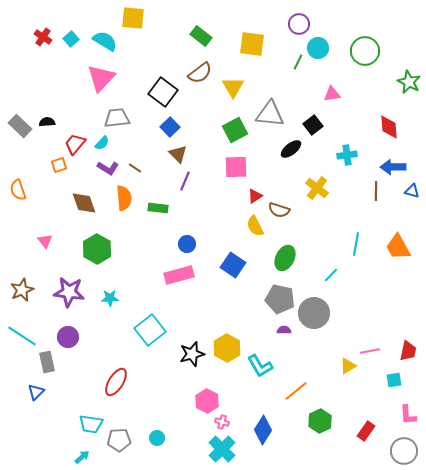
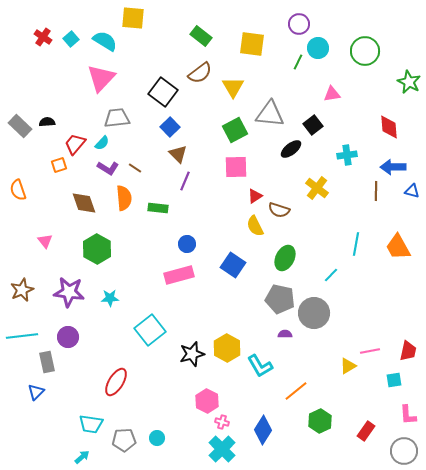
purple semicircle at (284, 330): moved 1 px right, 4 px down
cyan line at (22, 336): rotated 40 degrees counterclockwise
gray pentagon at (119, 440): moved 5 px right
